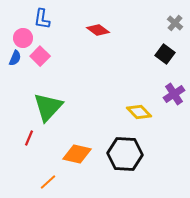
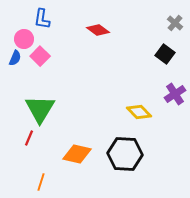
pink circle: moved 1 px right, 1 px down
purple cross: moved 1 px right
green triangle: moved 8 px left, 2 px down; rotated 12 degrees counterclockwise
orange line: moved 7 px left; rotated 30 degrees counterclockwise
